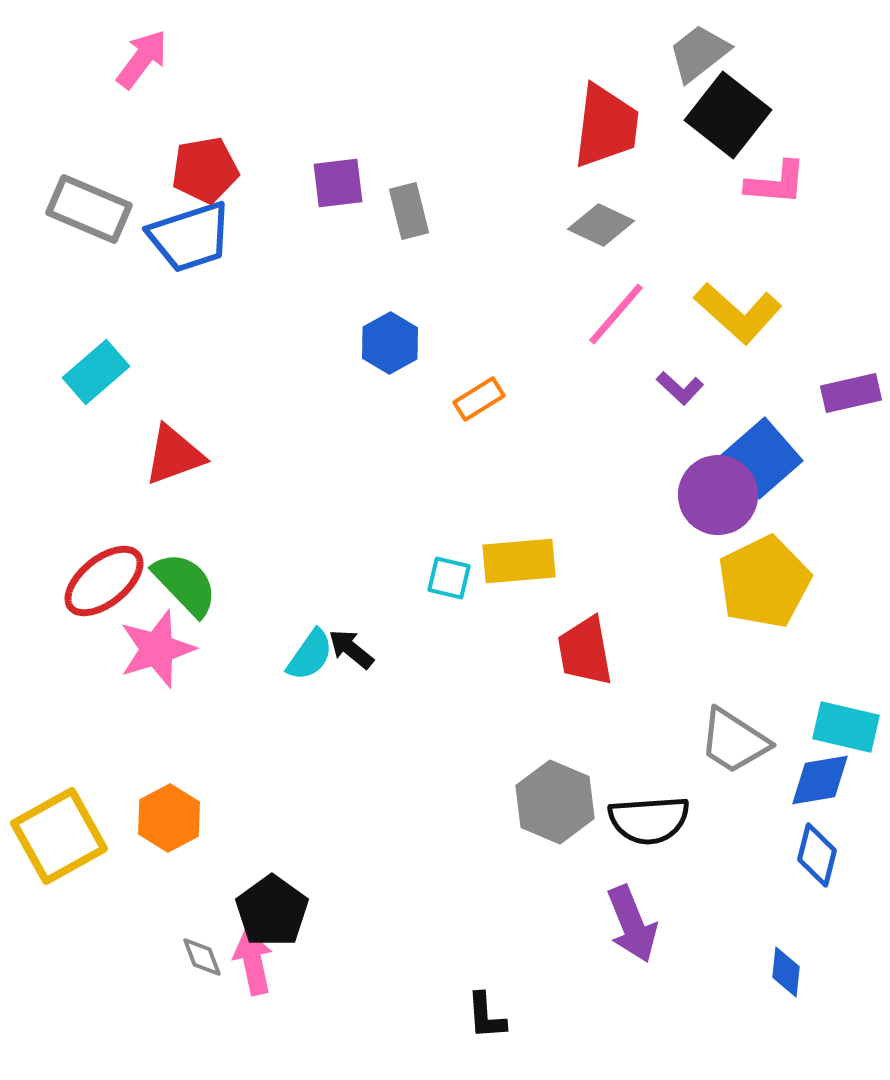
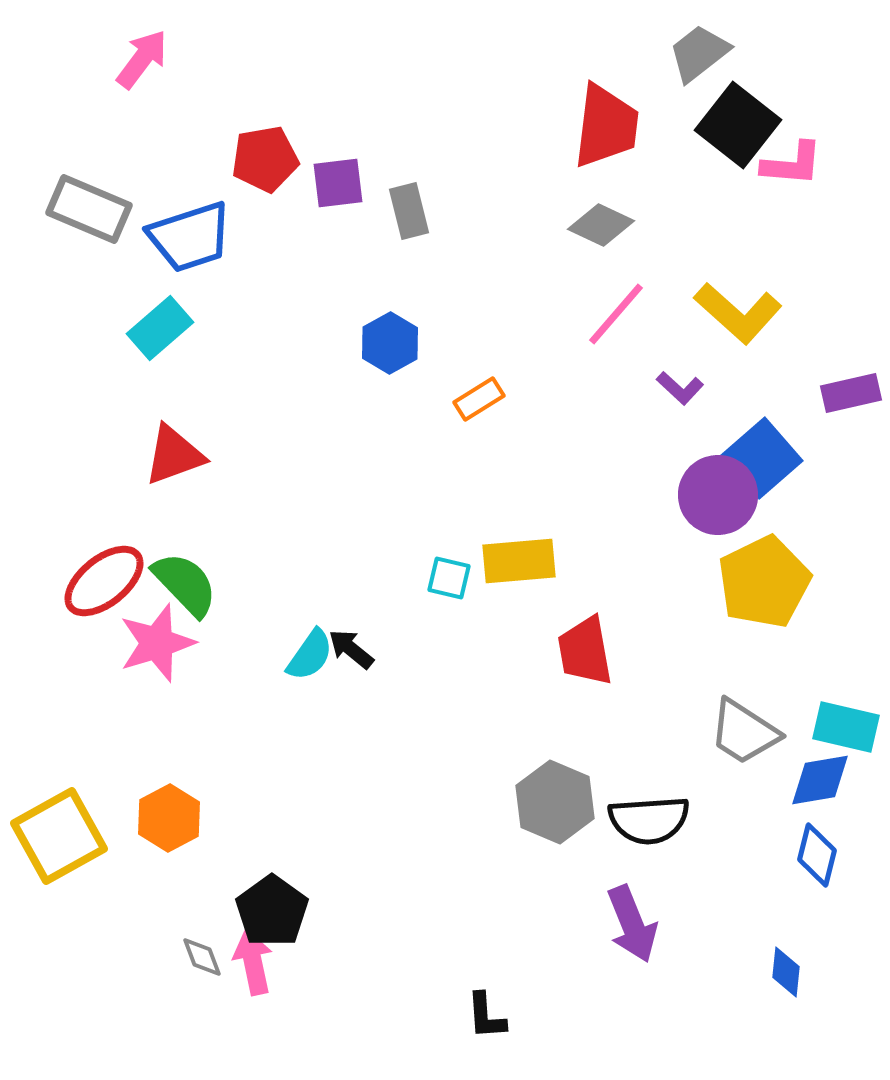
black square at (728, 115): moved 10 px right, 10 px down
red pentagon at (205, 170): moved 60 px right, 11 px up
pink L-shape at (776, 183): moved 16 px right, 19 px up
cyan rectangle at (96, 372): moved 64 px right, 44 px up
pink star at (157, 649): moved 6 px up
gray trapezoid at (734, 741): moved 10 px right, 9 px up
